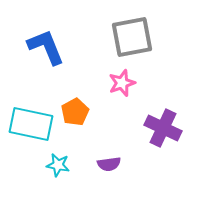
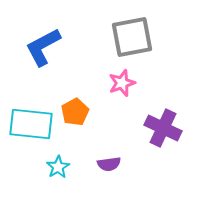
blue L-shape: moved 3 px left; rotated 96 degrees counterclockwise
cyan rectangle: rotated 6 degrees counterclockwise
cyan star: moved 2 px down; rotated 30 degrees clockwise
